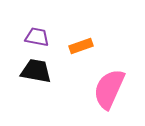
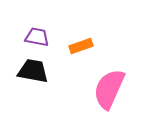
black trapezoid: moved 3 px left
